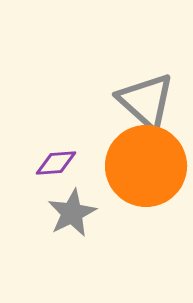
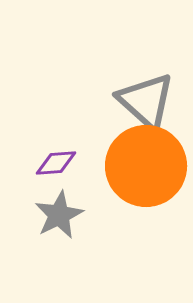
gray star: moved 13 px left, 2 px down
